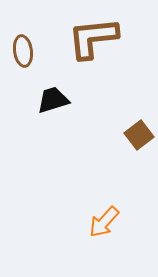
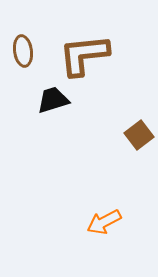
brown L-shape: moved 9 px left, 17 px down
orange arrow: rotated 20 degrees clockwise
